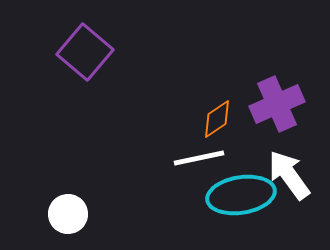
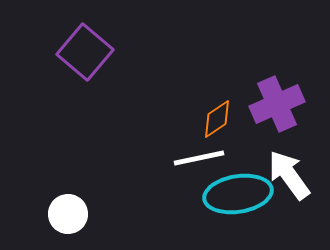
cyan ellipse: moved 3 px left, 1 px up
